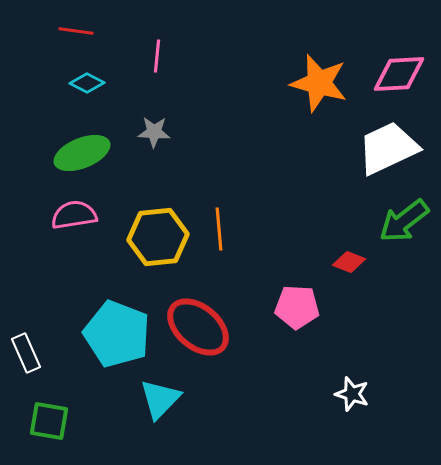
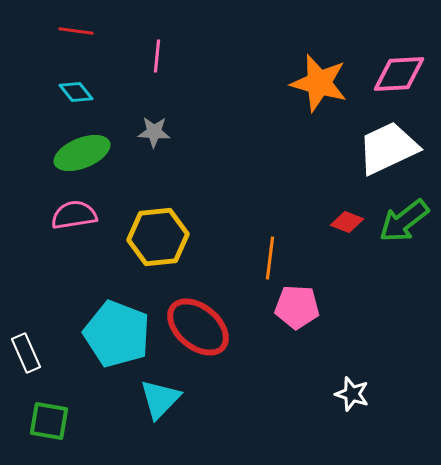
cyan diamond: moved 11 px left, 9 px down; rotated 24 degrees clockwise
orange line: moved 51 px right, 29 px down; rotated 12 degrees clockwise
red diamond: moved 2 px left, 40 px up
